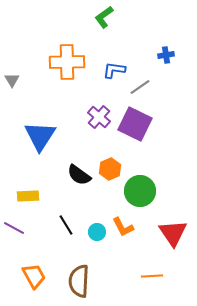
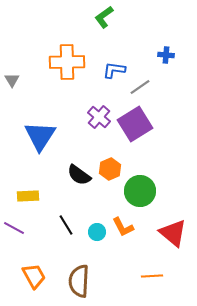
blue cross: rotated 14 degrees clockwise
purple square: rotated 32 degrees clockwise
red triangle: rotated 16 degrees counterclockwise
